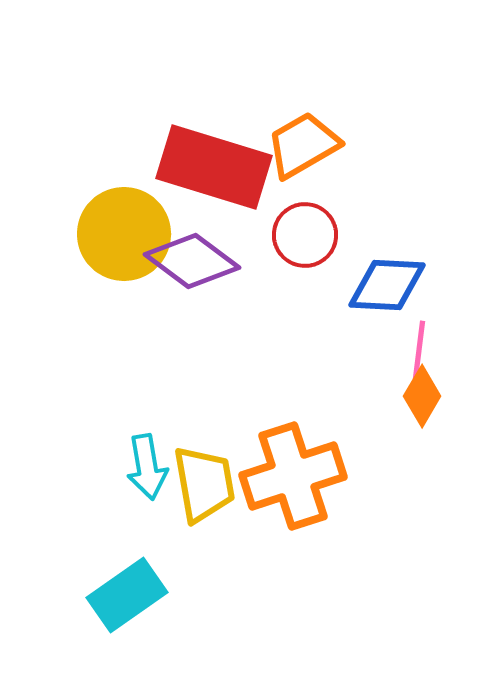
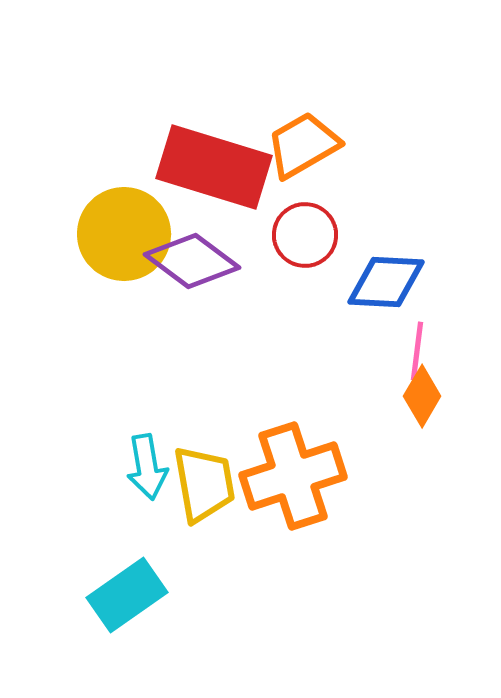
blue diamond: moved 1 px left, 3 px up
pink line: moved 2 px left, 1 px down
